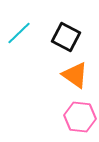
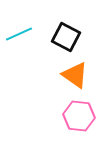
cyan line: moved 1 px down; rotated 20 degrees clockwise
pink hexagon: moved 1 px left, 1 px up
